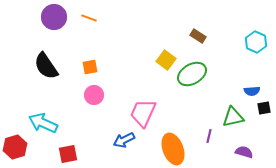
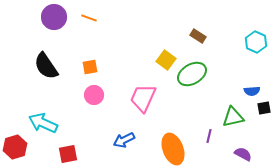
pink trapezoid: moved 15 px up
purple semicircle: moved 1 px left, 2 px down; rotated 12 degrees clockwise
